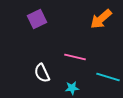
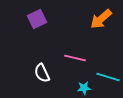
pink line: moved 1 px down
cyan star: moved 12 px right
